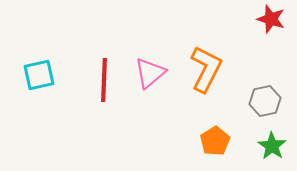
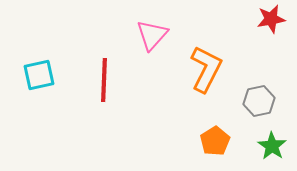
red star: rotated 28 degrees counterclockwise
pink triangle: moved 2 px right, 38 px up; rotated 8 degrees counterclockwise
gray hexagon: moved 6 px left
